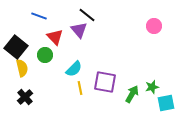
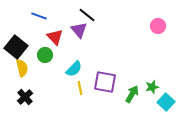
pink circle: moved 4 px right
cyan square: moved 1 px up; rotated 36 degrees counterclockwise
